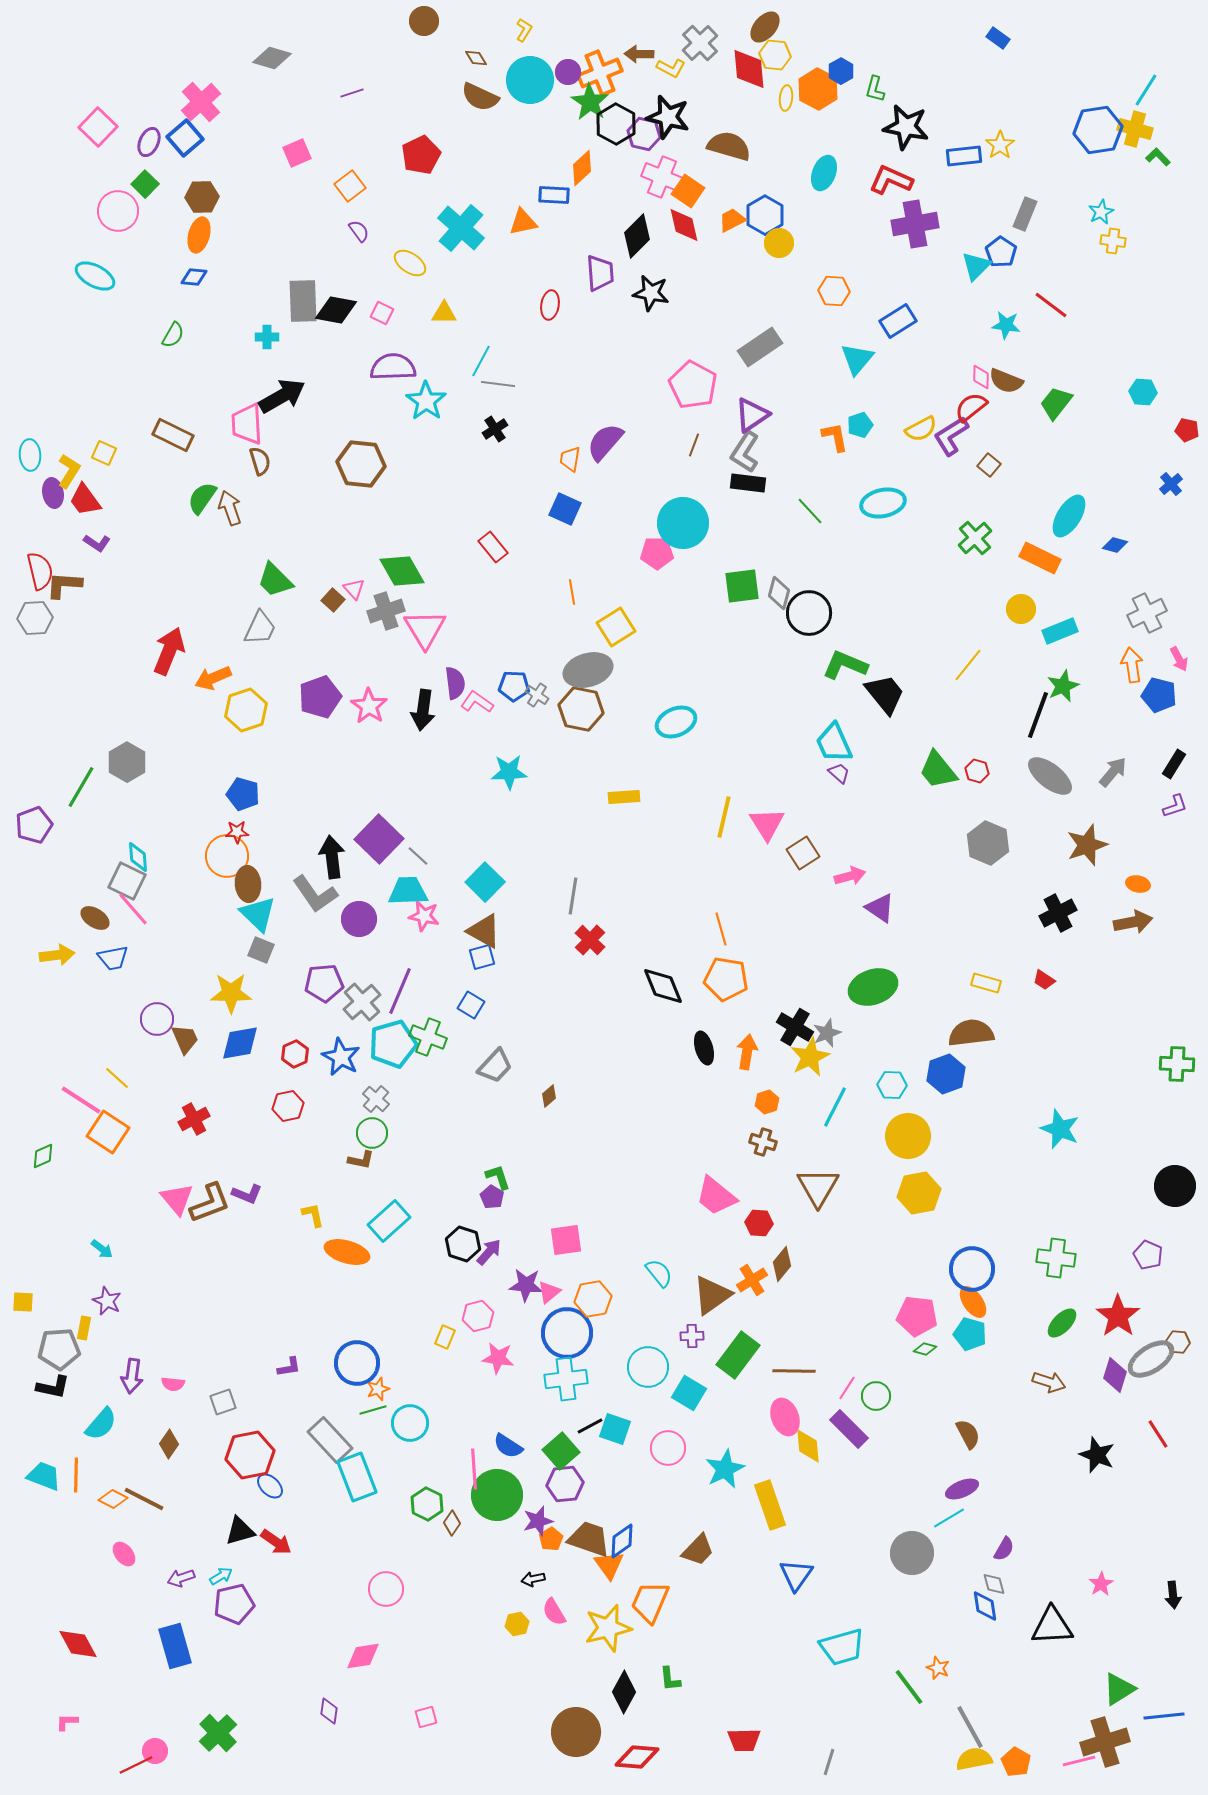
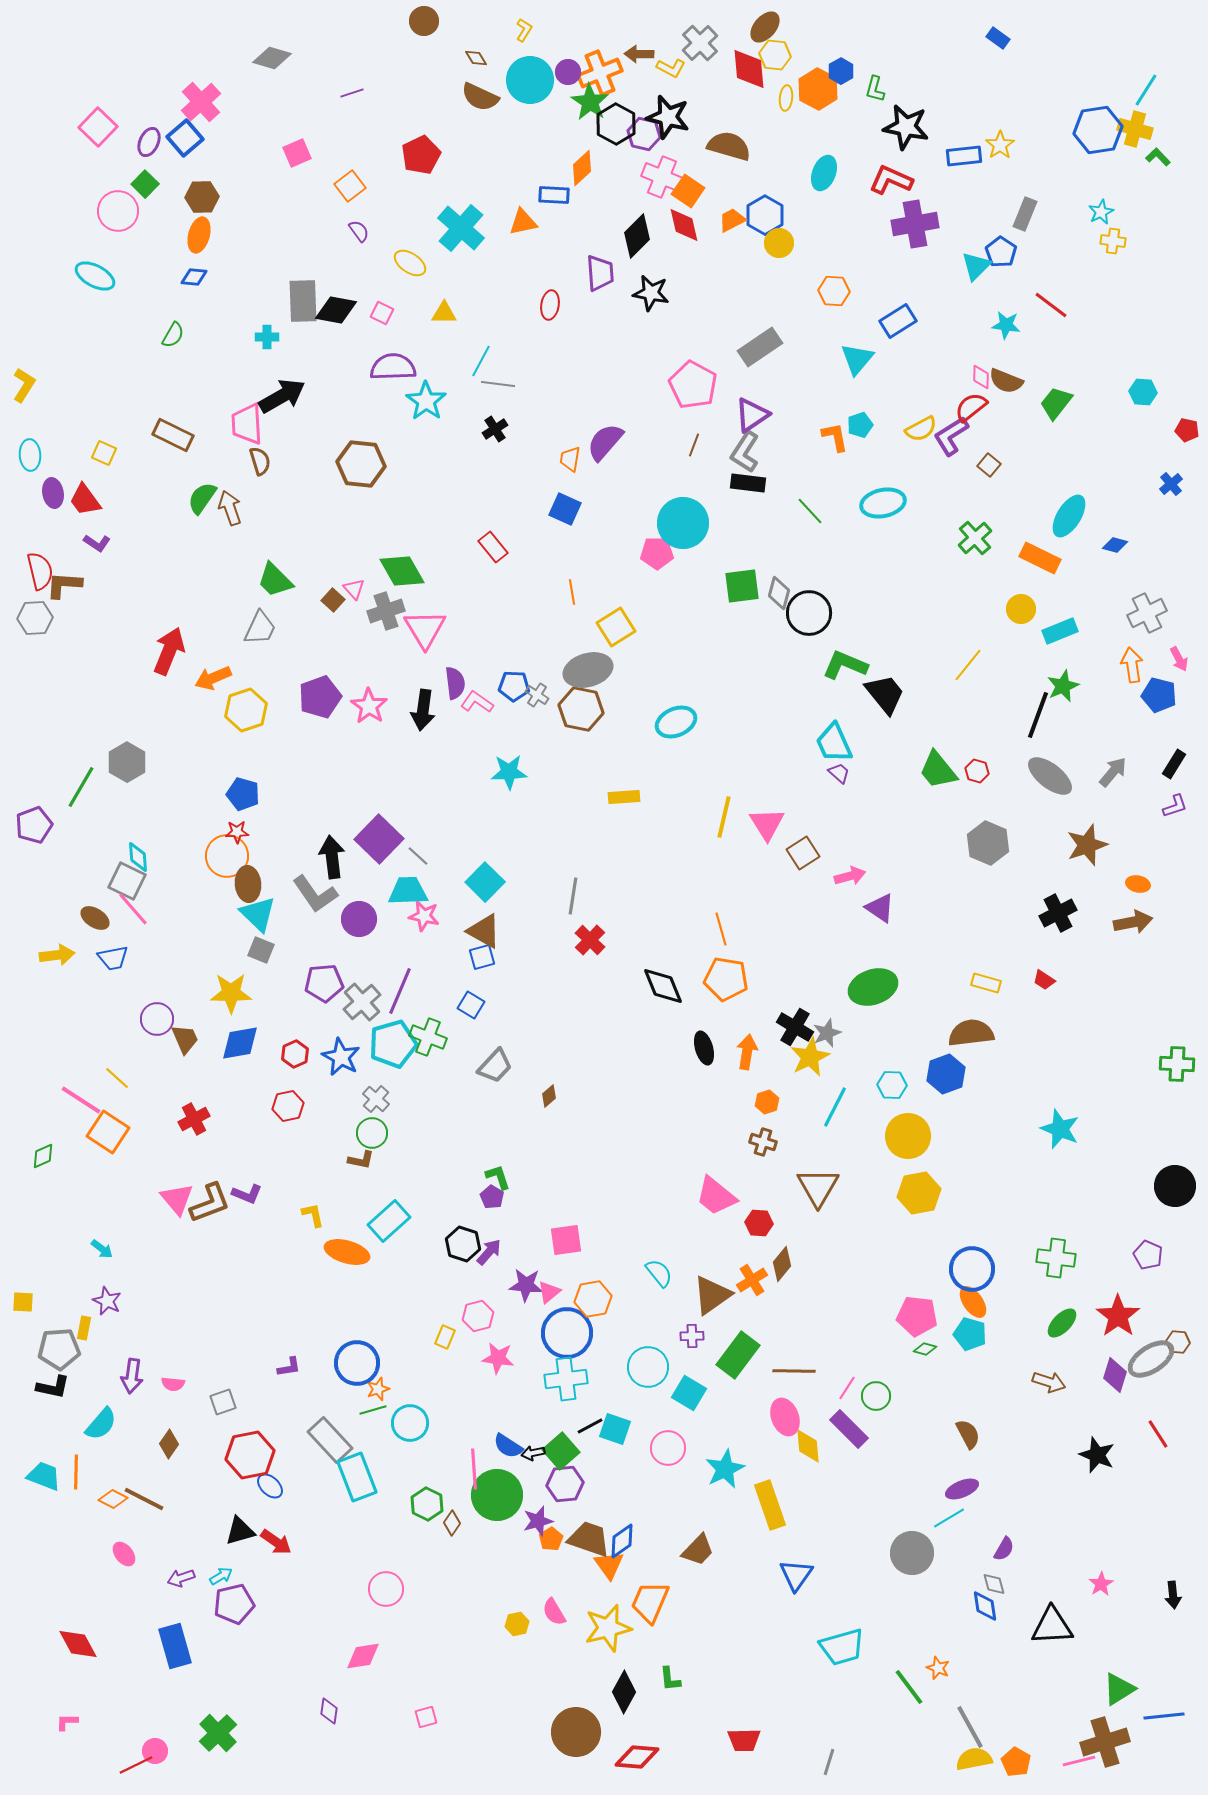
yellow L-shape at (69, 471): moved 45 px left, 86 px up
orange line at (76, 1475): moved 3 px up
black arrow at (533, 1579): moved 126 px up
